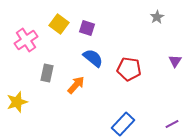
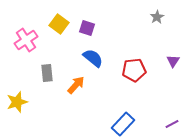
purple triangle: moved 2 px left
red pentagon: moved 5 px right, 1 px down; rotated 15 degrees counterclockwise
gray rectangle: rotated 18 degrees counterclockwise
